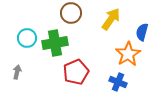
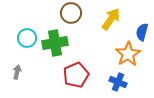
red pentagon: moved 3 px down
